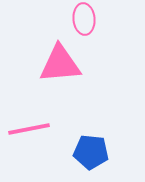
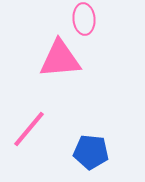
pink triangle: moved 5 px up
pink line: rotated 39 degrees counterclockwise
